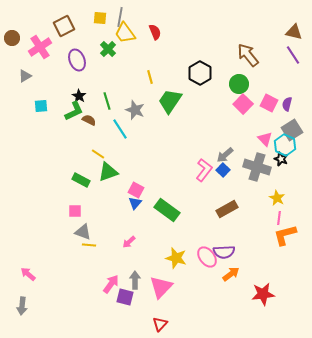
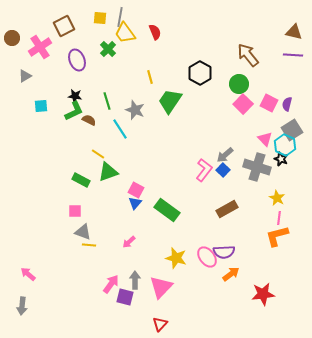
purple line at (293, 55): rotated 54 degrees counterclockwise
black star at (79, 96): moved 4 px left; rotated 24 degrees counterclockwise
orange L-shape at (285, 235): moved 8 px left, 1 px down
